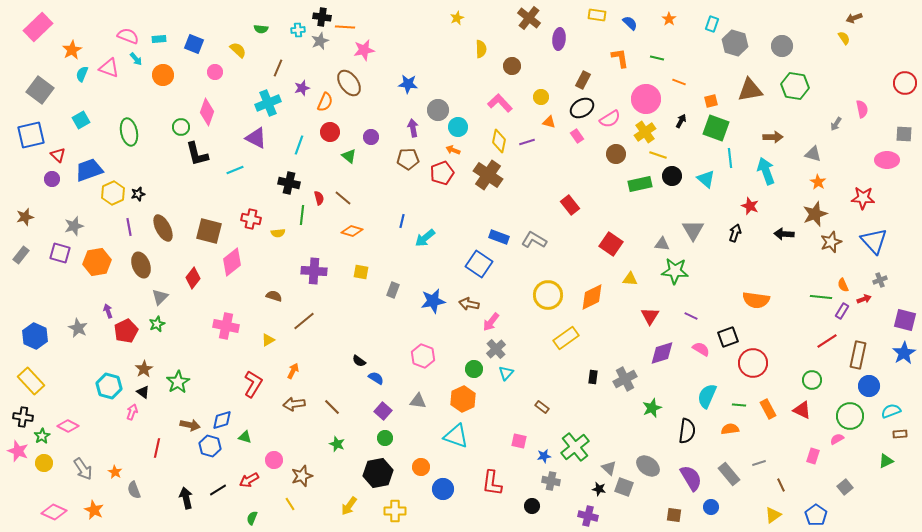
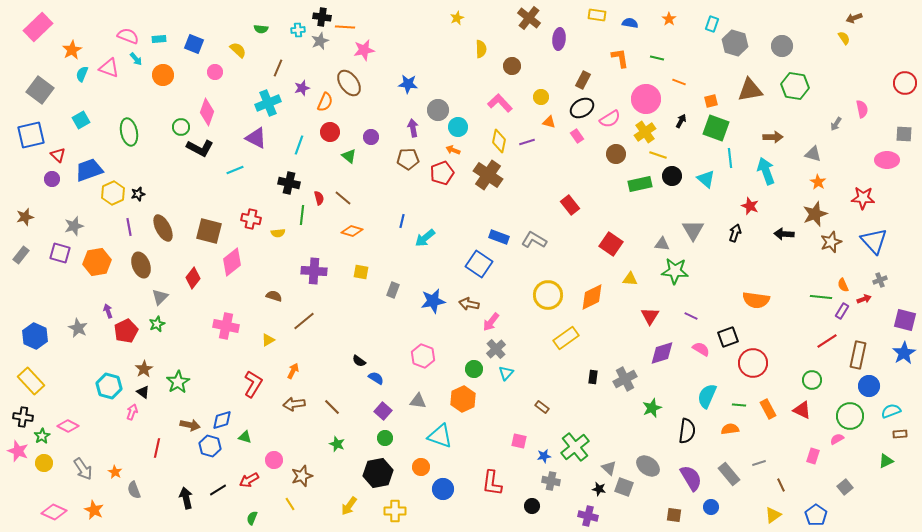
blue semicircle at (630, 23): rotated 35 degrees counterclockwise
black L-shape at (197, 154): moved 3 px right, 6 px up; rotated 48 degrees counterclockwise
cyan triangle at (456, 436): moved 16 px left
